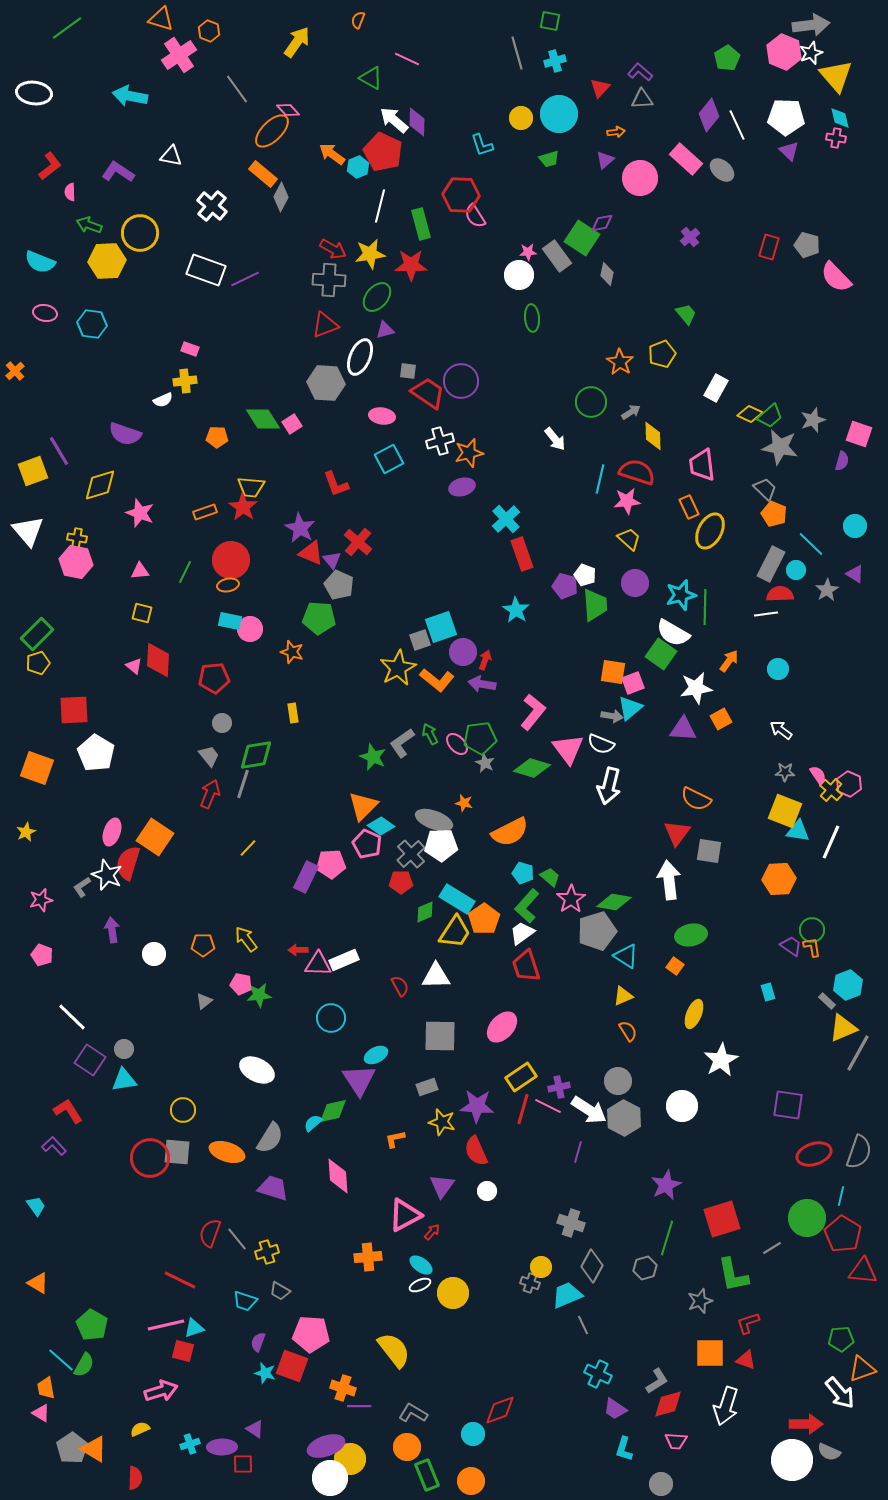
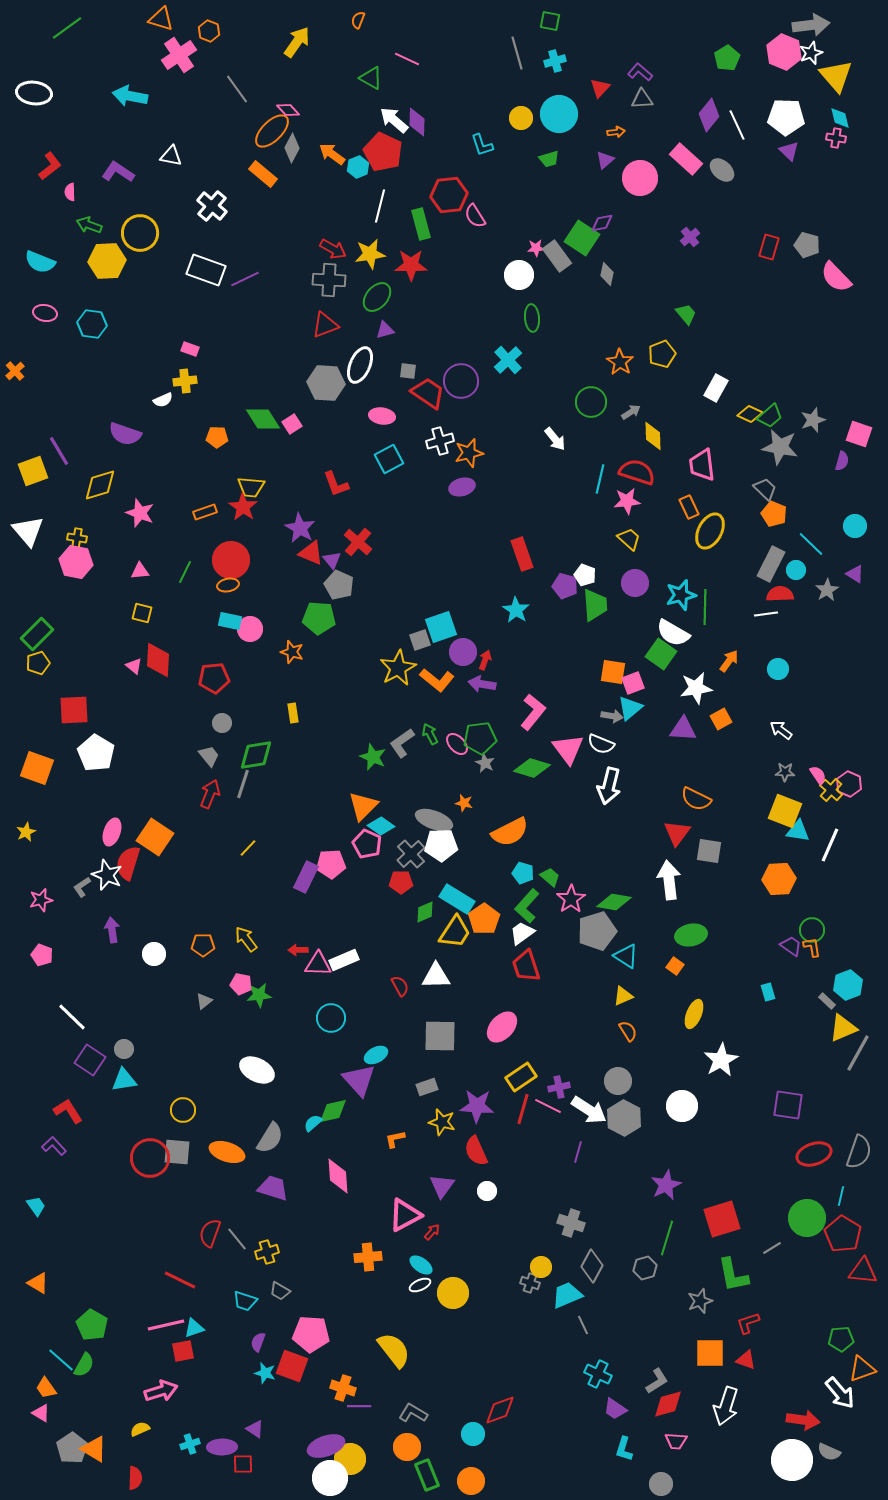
red hexagon at (461, 195): moved 12 px left; rotated 9 degrees counterclockwise
gray diamond at (281, 197): moved 11 px right, 49 px up
pink star at (528, 252): moved 8 px right, 4 px up
white ellipse at (360, 357): moved 8 px down
cyan cross at (506, 519): moved 2 px right, 159 px up
white line at (831, 842): moved 1 px left, 3 px down
purple triangle at (359, 1080): rotated 9 degrees counterclockwise
red square at (183, 1351): rotated 25 degrees counterclockwise
orange trapezoid at (46, 1388): rotated 25 degrees counterclockwise
red arrow at (806, 1424): moved 3 px left, 4 px up; rotated 8 degrees clockwise
